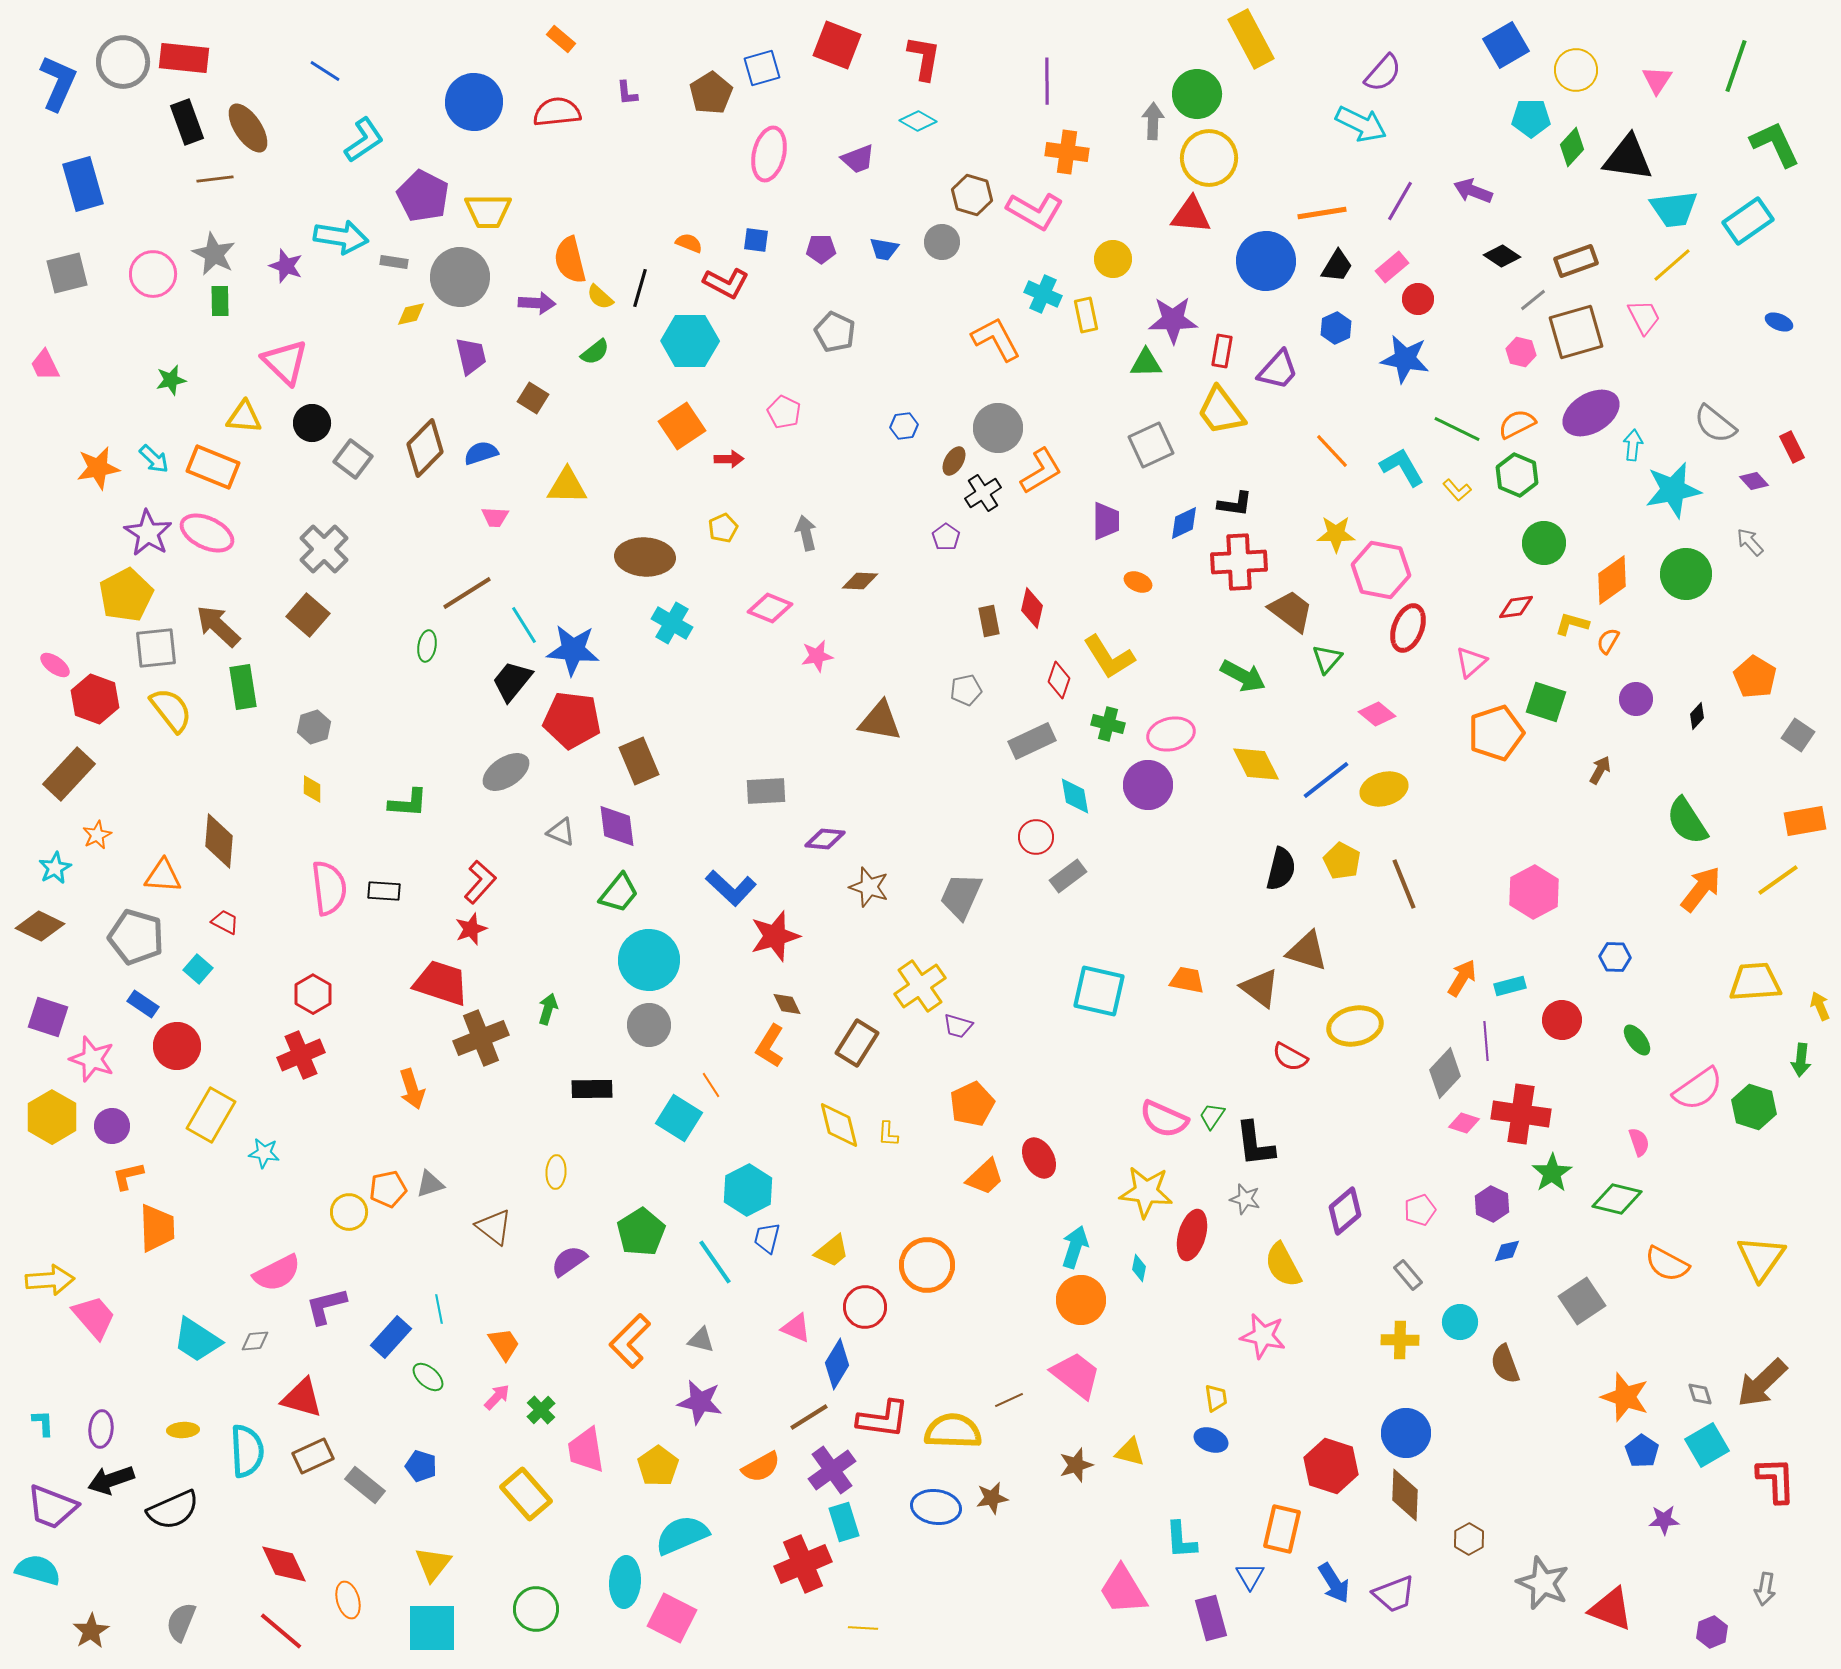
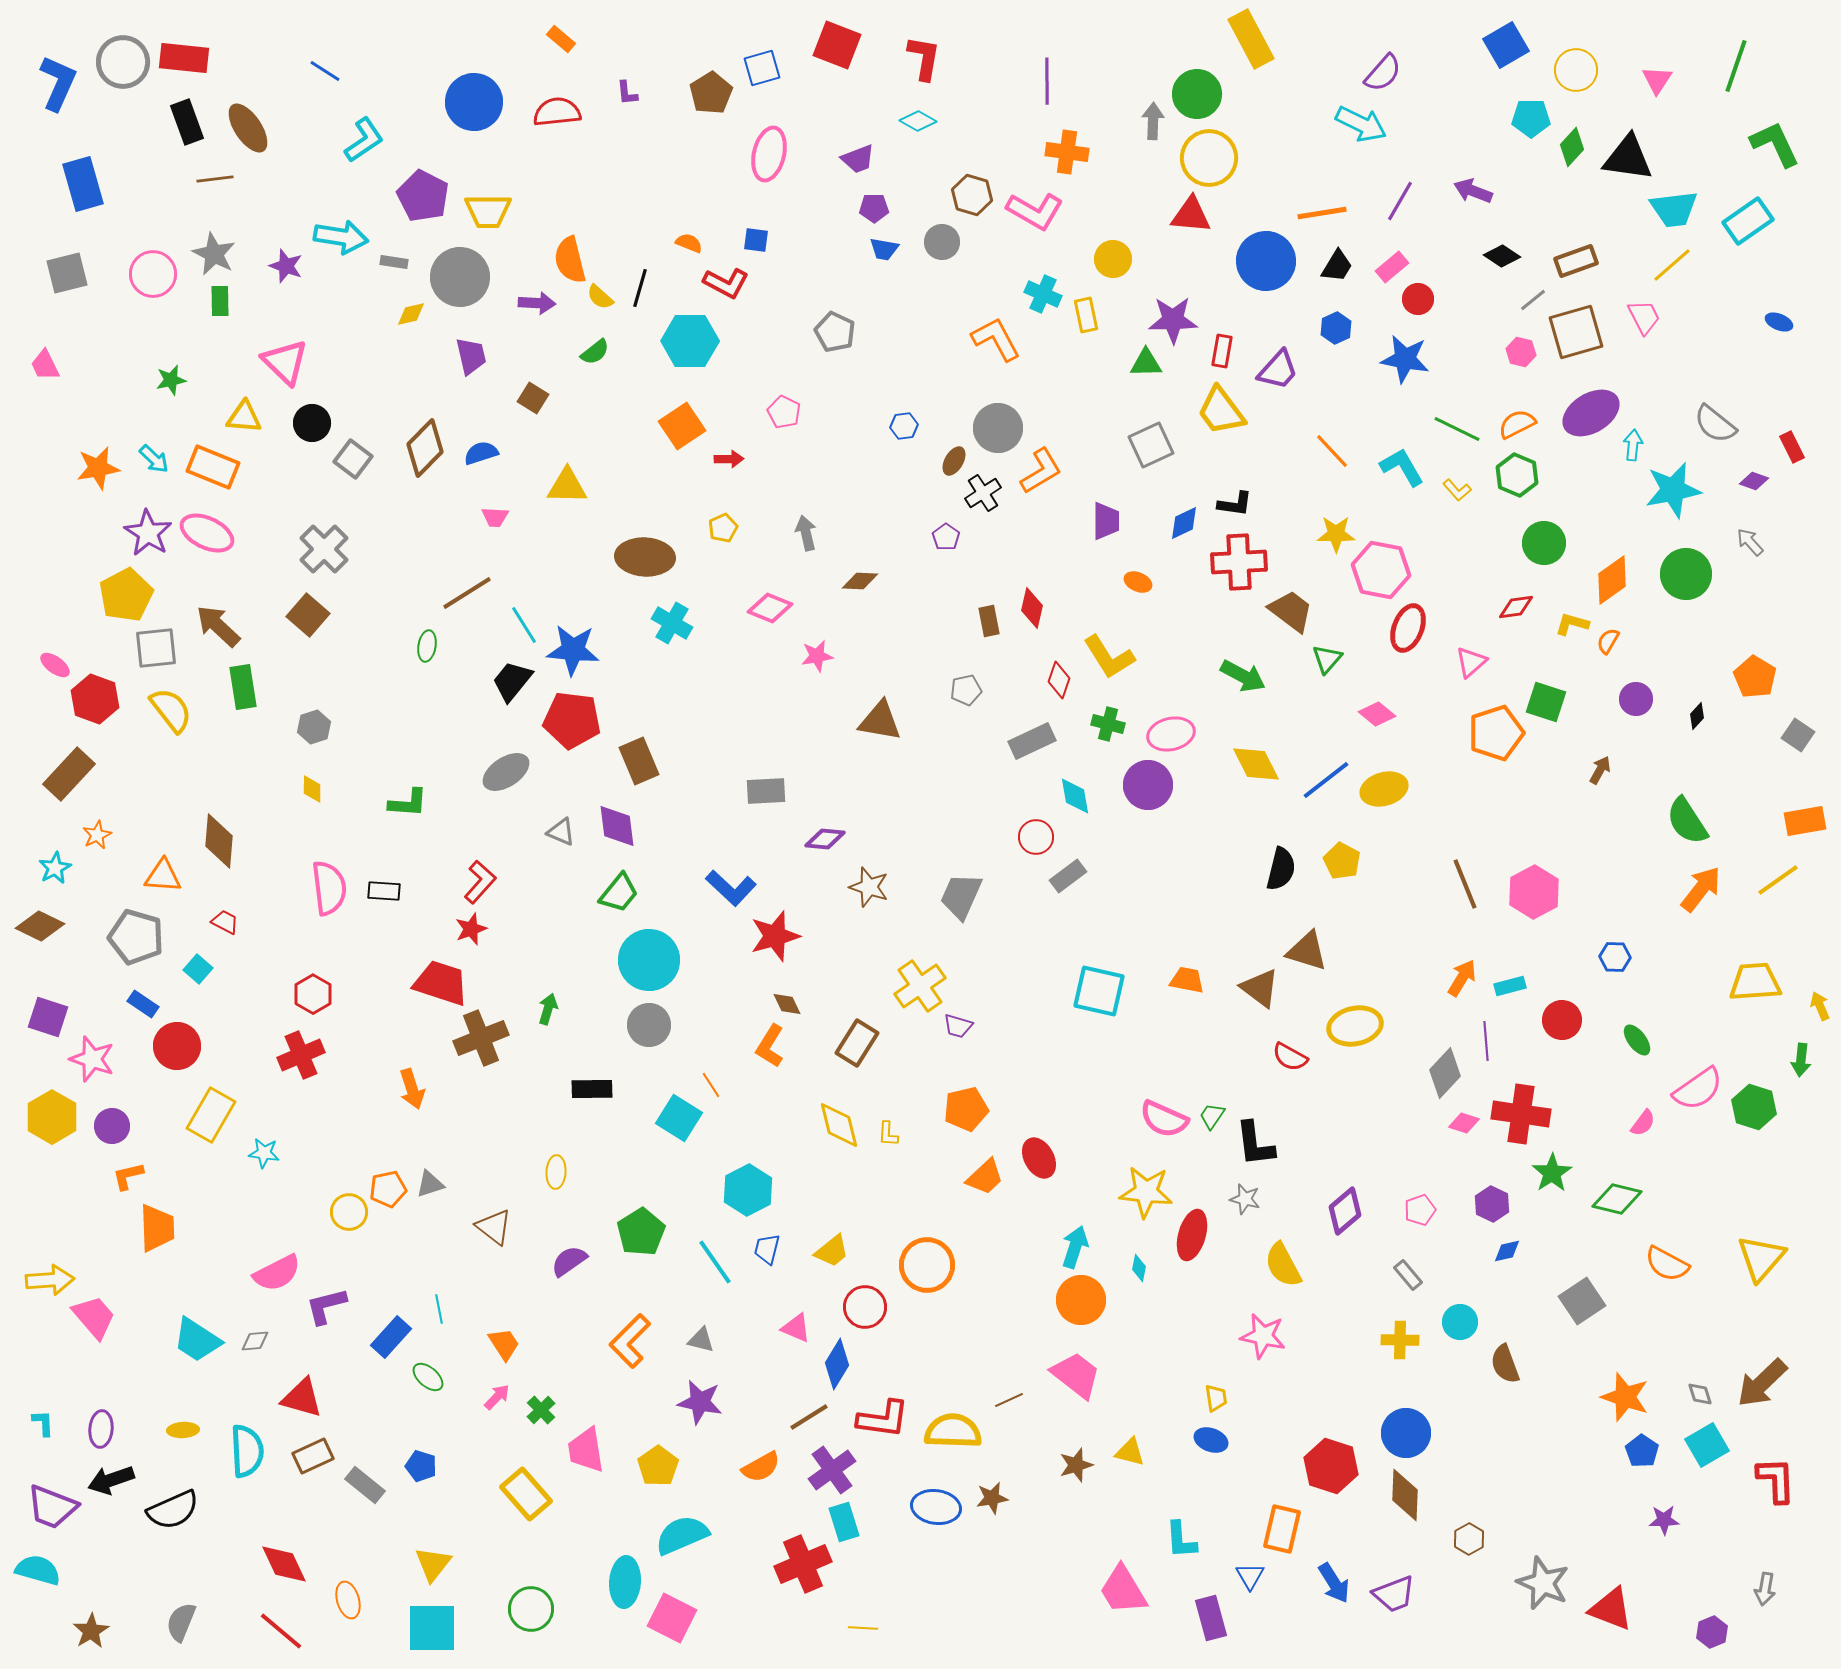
purple pentagon at (821, 249): moved 53 px right, 41 px up
purple diamond at (1754, 481): rotated 28 degrees counterclockwise
brown line at (1404, 884): moved 61 px right
orange pentagon at (972, 1104): moved 6 px left, 5 px down; rotated 12 degrees clockwise
pink semicircle at (1639, 1142): moved 4 px right, 19 px up; rotated 56 degrees clockwise
blue trapezoid at (767, 1238): moved 11 px down
yellow triangle at (1761, 1258): rotated 6 degrees clockwise
green circle at (536, 1609): moved 5 px left
